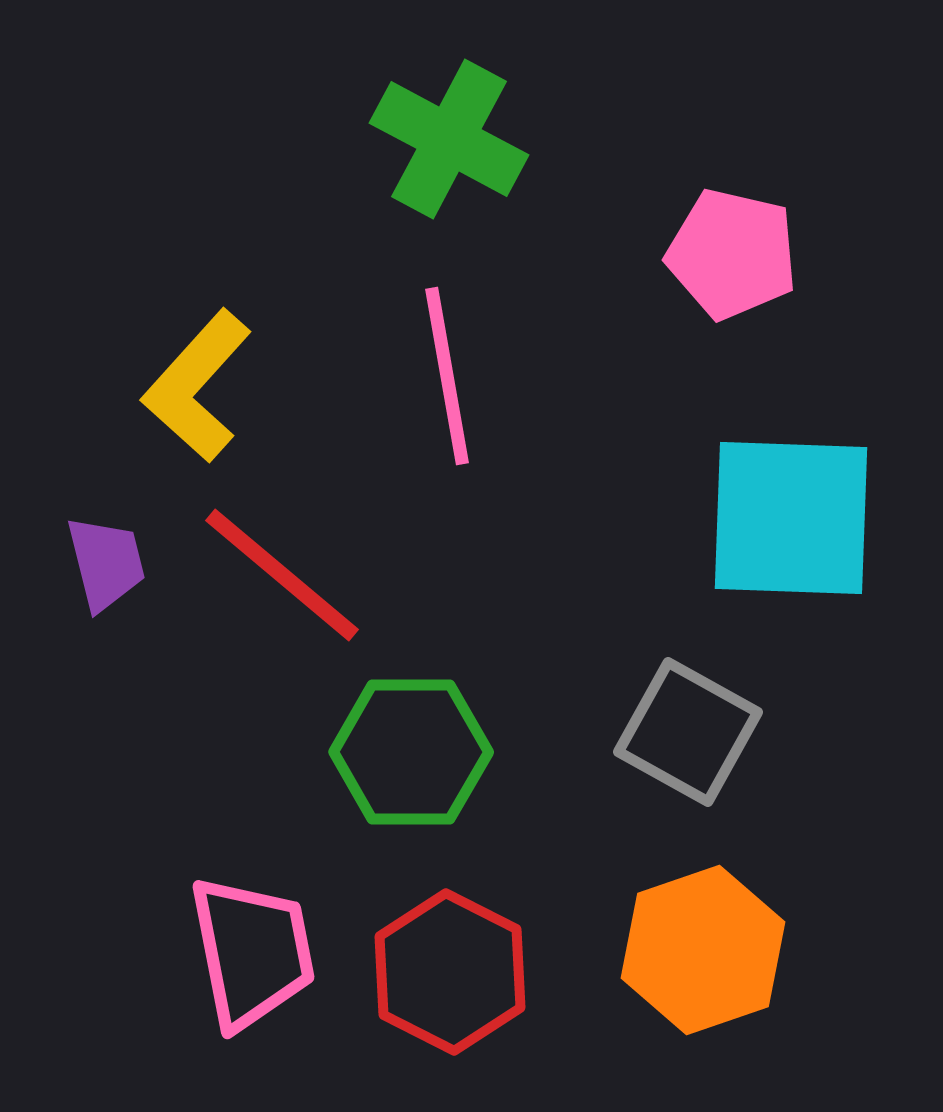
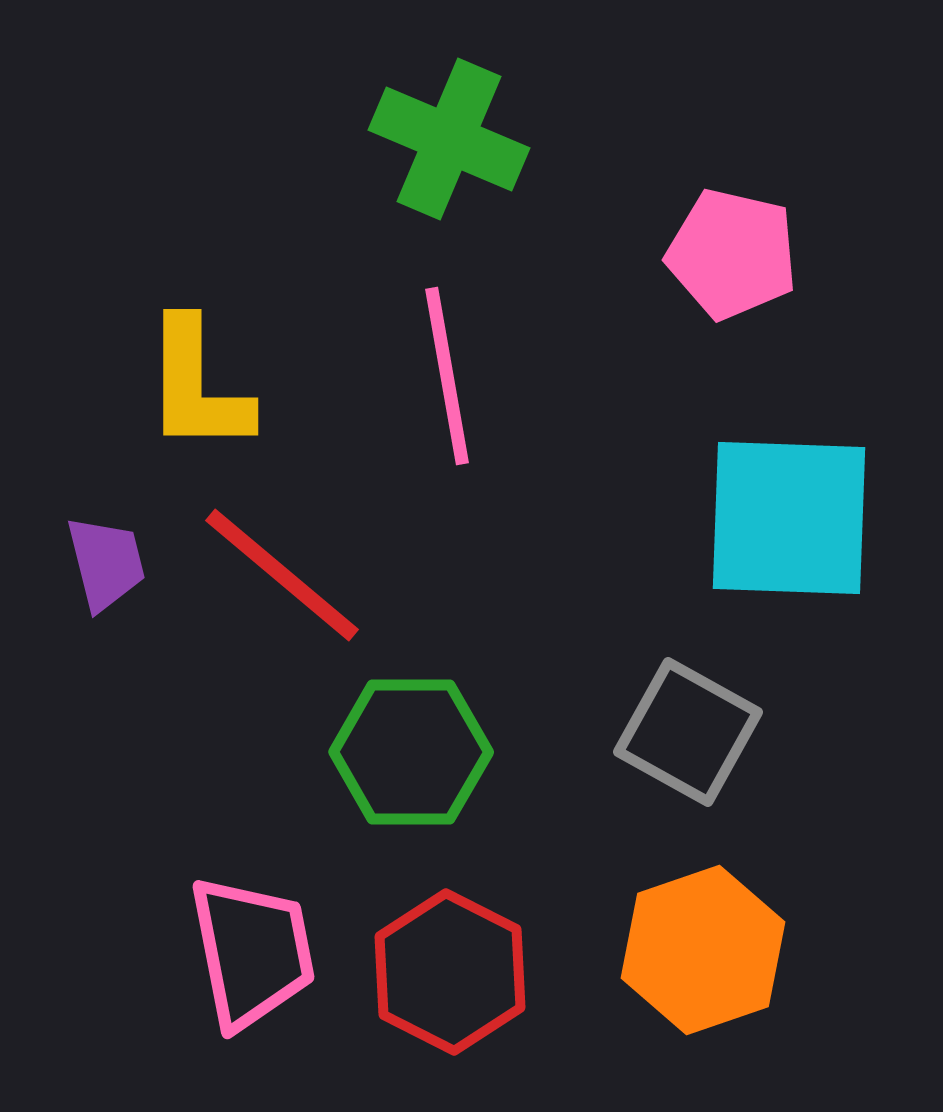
green cross: rotated 5 degrees counterclockwise
yellow L-shape: rotated 42 degrees counterclockwise
cyan square: moved 2 px left
